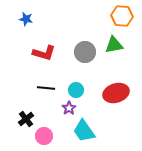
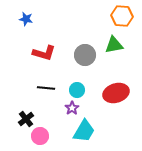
gray circle: moved 3 px down
cyan circle: moved 1 px right
purple star: moved 3 px right
cyan trapezoid: rotated 115 degrees counterclockwise
pink circle: moved 4 px left
